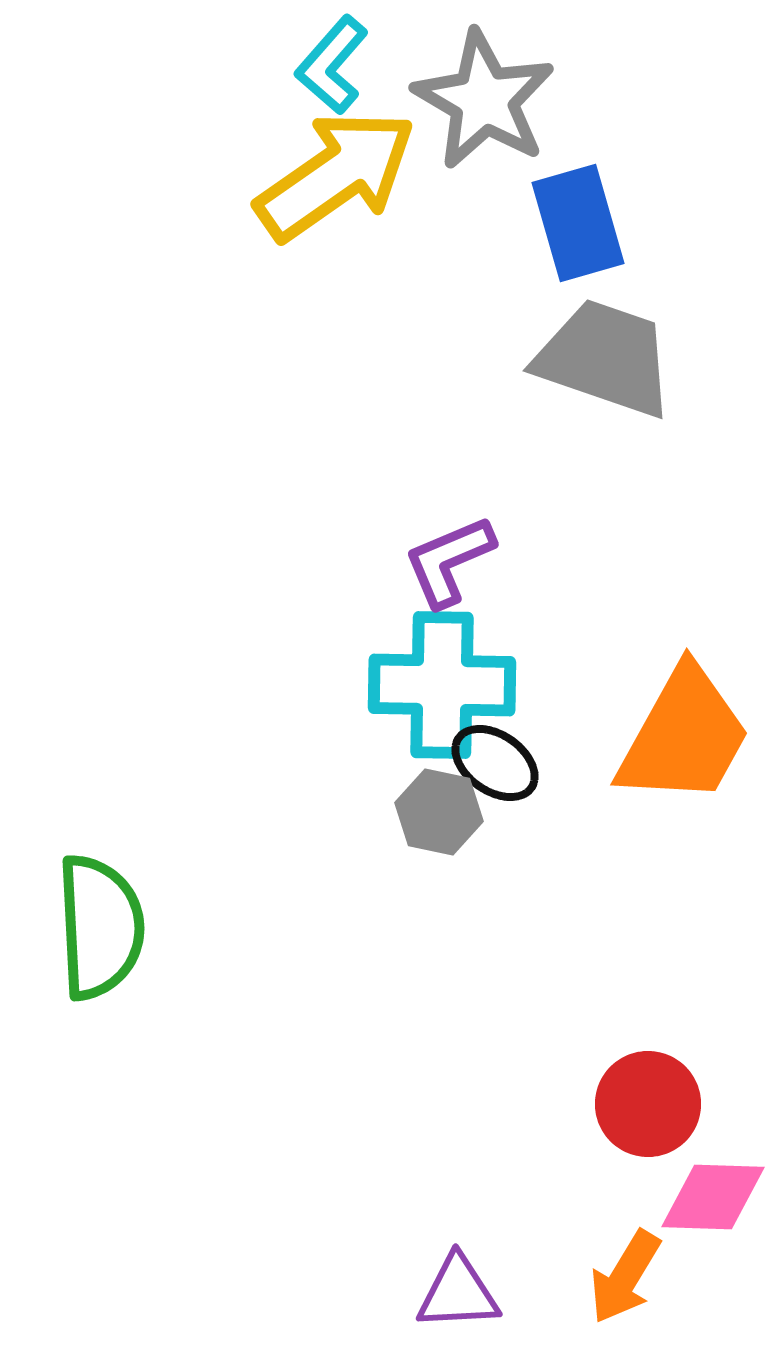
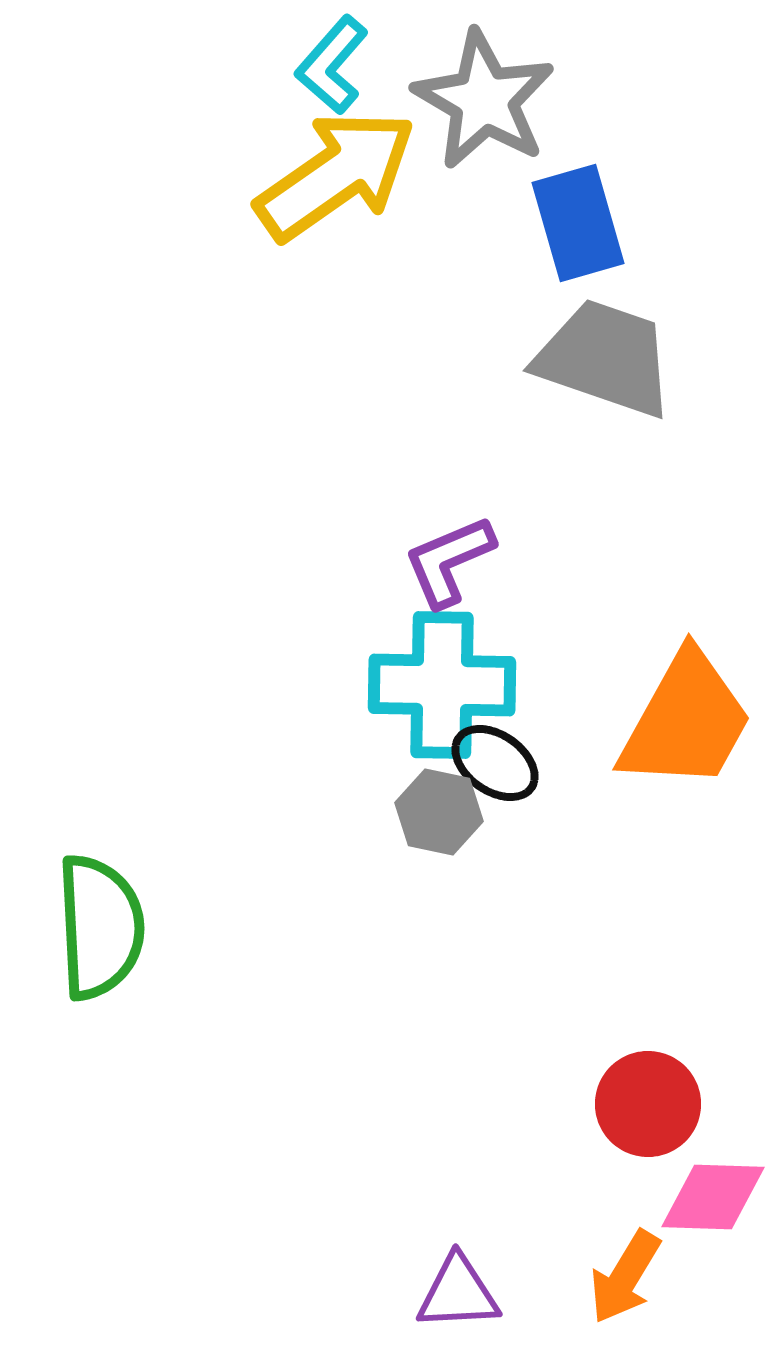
orange trapezoid: moved 2 px right, 15 px up
